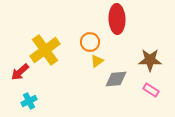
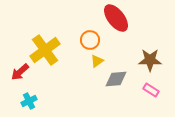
red ellipse: moved 1 px left, 1 px up; rotated 36 degrees counterclockwise
orange circle: moved 2 px up
